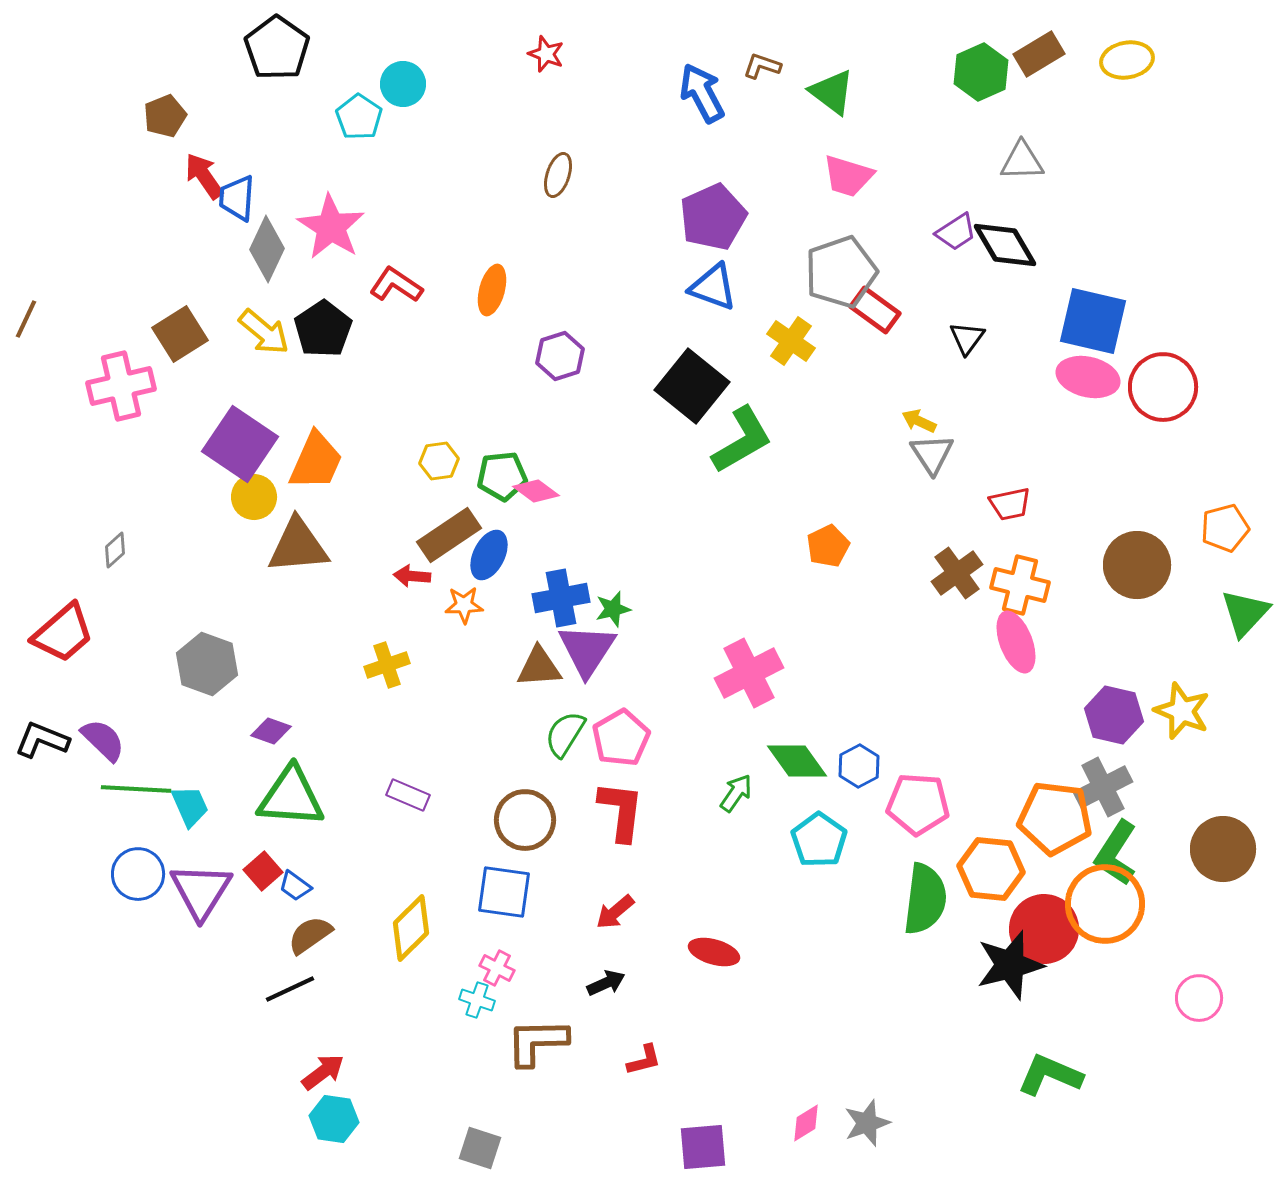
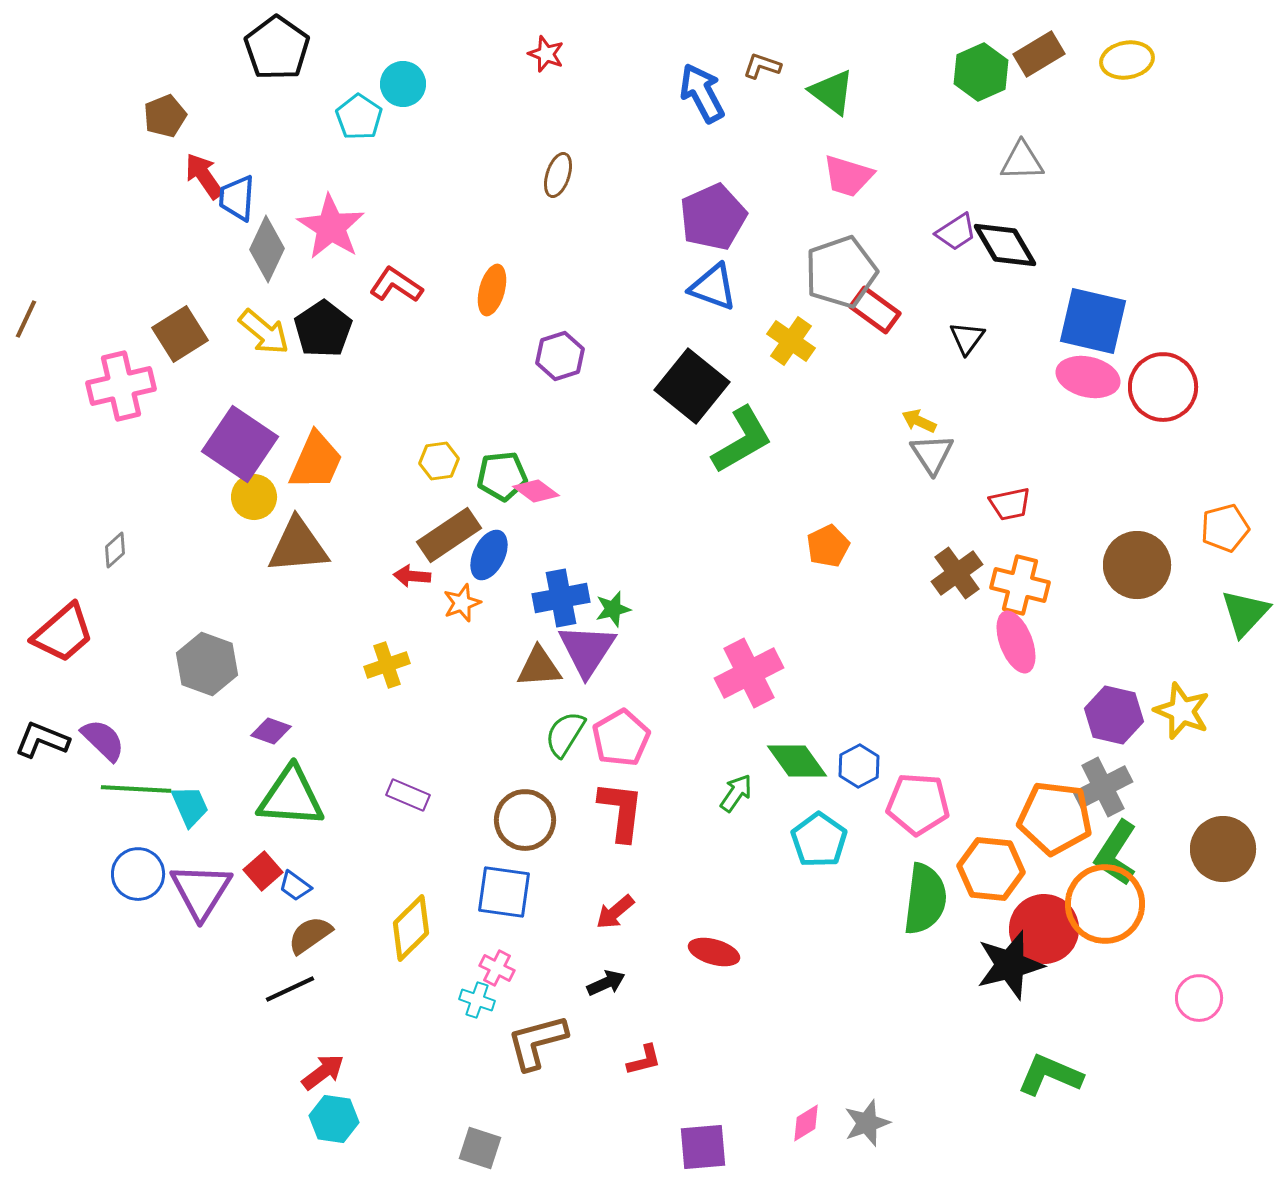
orange star at (464, 605): moved 2 px left, 2 px up; rotated 18 degrees counterclockwise
brown L-shape at (537, 1042): rotated 14 degrees counterclockwise
